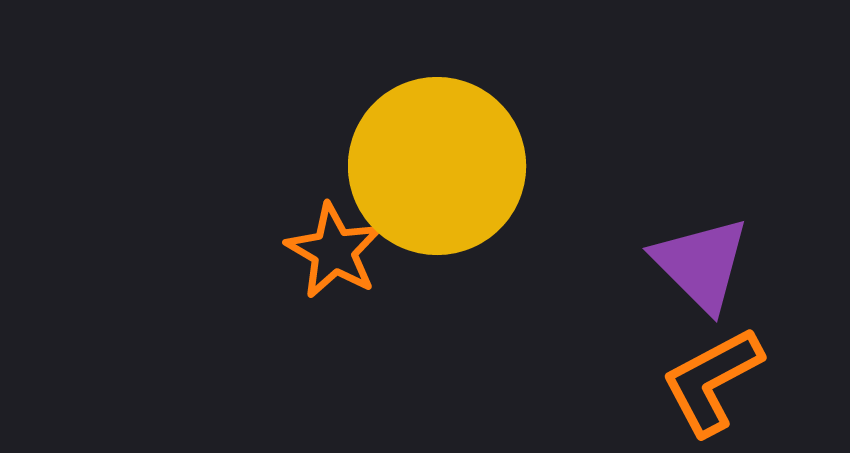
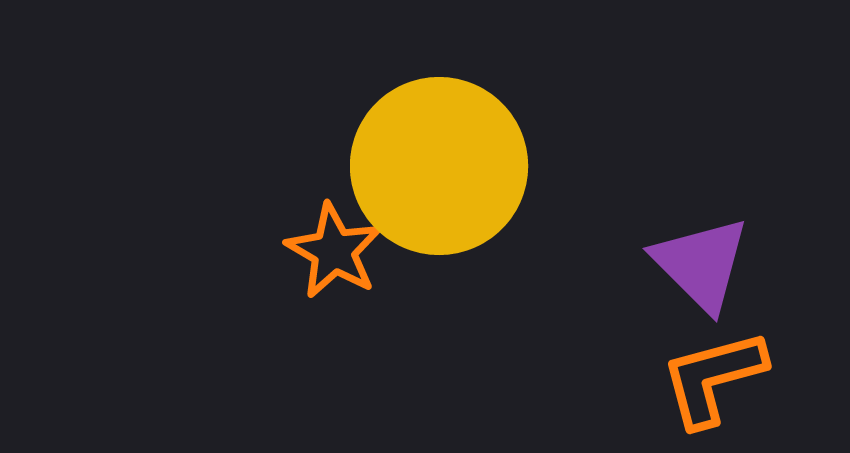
yellow circle: moved 2 px right
orange L-shape: moved 1 px right, 3 px up; rotated 13 degrees clockwise
